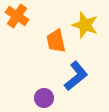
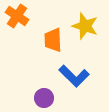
yellow star: moved 1 px down
orange trapezoid: moved 3 px left, 1 px up; rotated 10 degrees clockwise
blue L-shape: moved 2 px left; rotated 84 degrees clockwise
